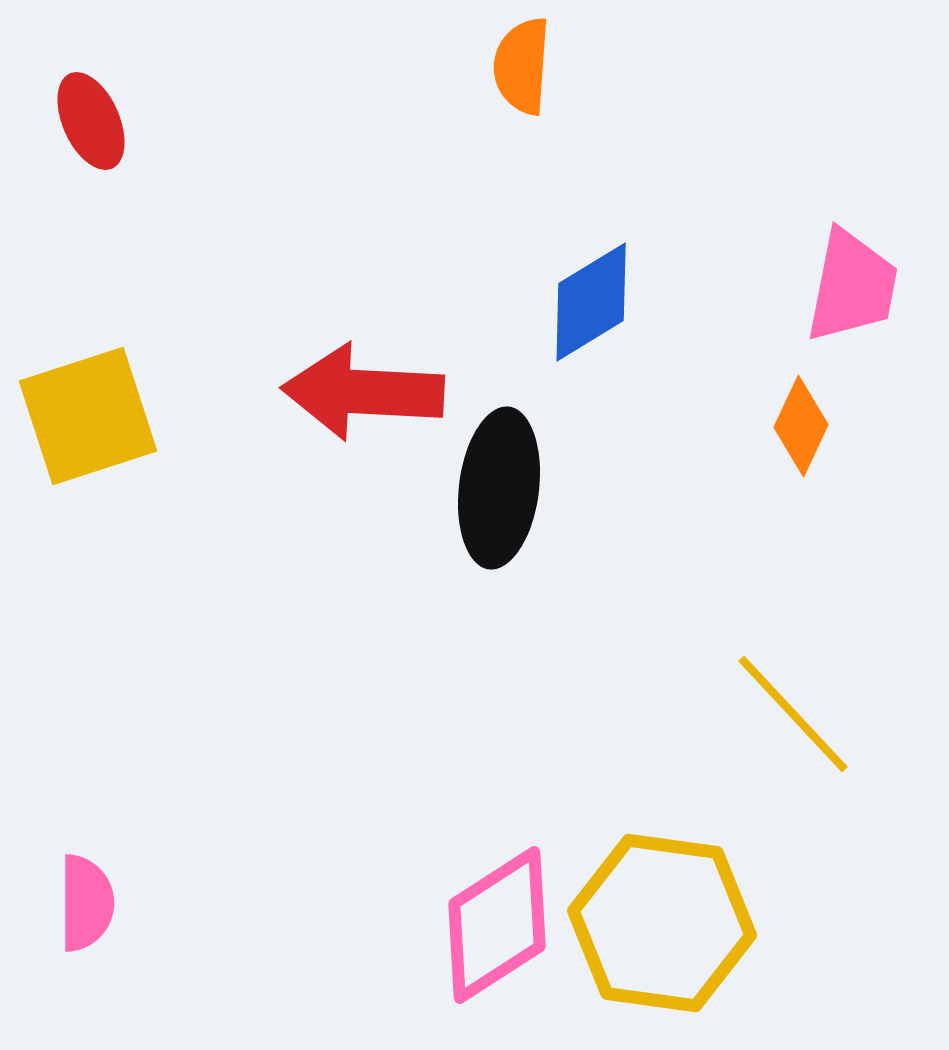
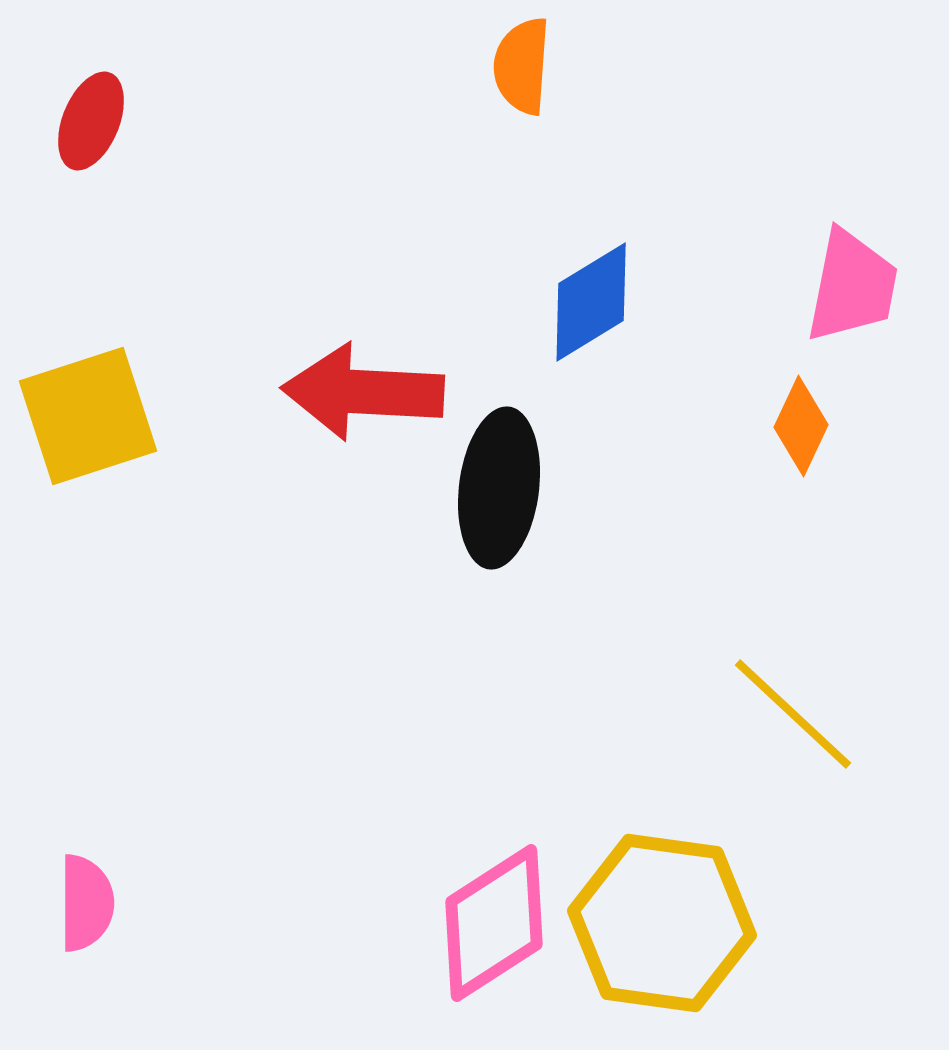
red ellipse: rotated 46 degrees clockwise
yellow line: rotated 4 degrees counterclockwise
pink diamond: moved 3 px left, 2 px up
